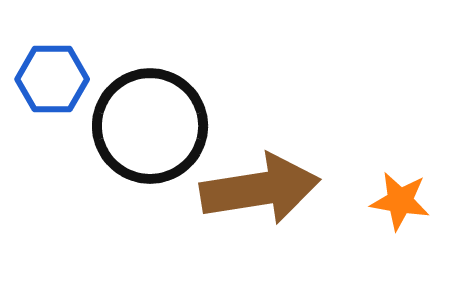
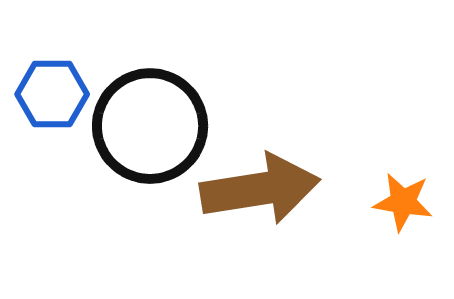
blue hexagon: moved 15 px down
orange star: moved 3 px right, 1 px down
